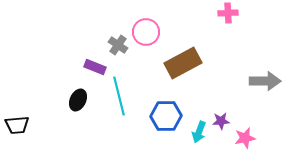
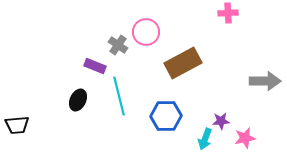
purple rectangle: moved 1 px up
cyan arrow: moved 6 px right, 7 px down
